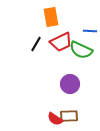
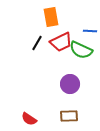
black line: moved 1 px right, 1 px up
red semicircle: moved 26 px left
